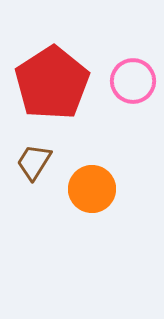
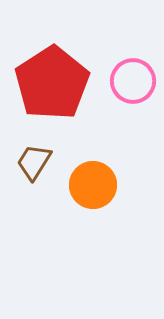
orange circle: moved 1 px right, 4 px up
